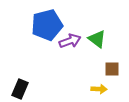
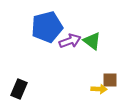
blue pentagon: moved 2 px down
green triangle: moved 5 px left, 2 px down
brown square: moved 2 px left, 11 px down
black rectangle: moved 1 px left
